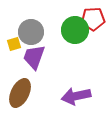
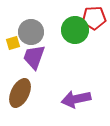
red pentagon: moved 1 px right, 1 px up
yellow square: moved 1 px left, 1 px up
purple arrow: moved 3 px down
